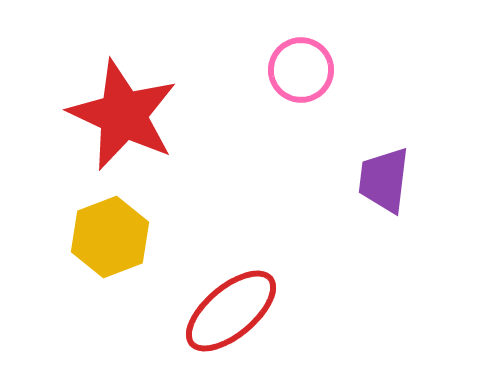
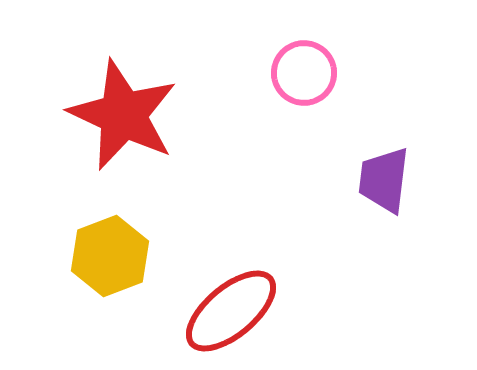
pink circle: moved 3 px right, 3 px down
yellow hexagon: moved 19 px down
